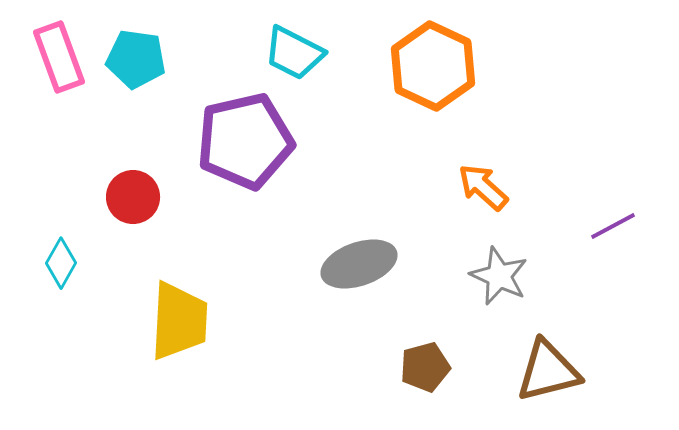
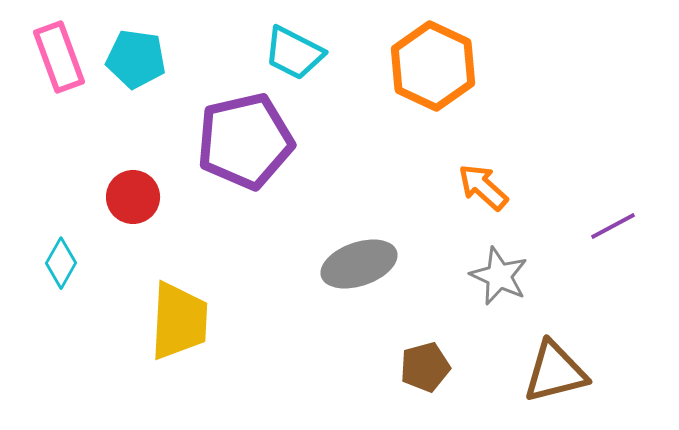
brown triangle: moved 7 px right, 1 px down
